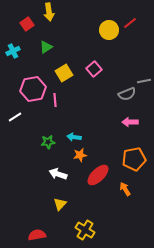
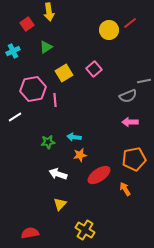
gray semicircle: moved 1 px right, 2 px down
red ellipse: moved 1 px right; rotated 10 degrees clockwise
red semicircle: moved 7 px left, 2 px up
